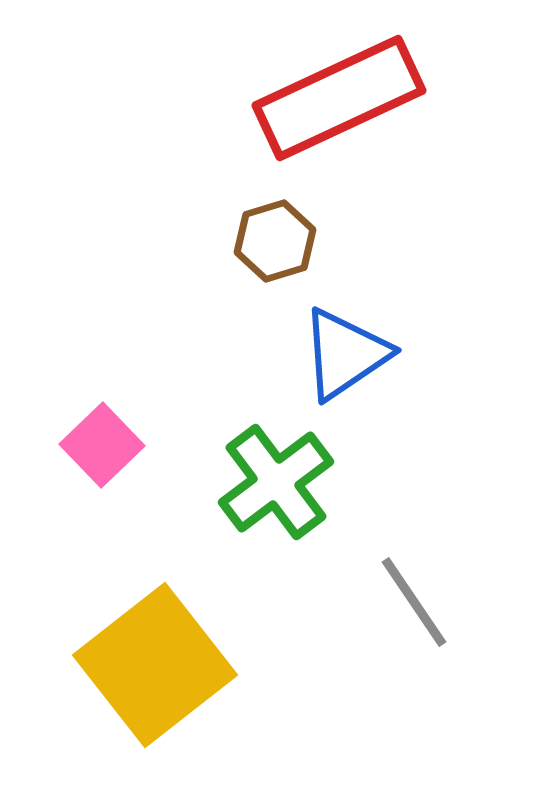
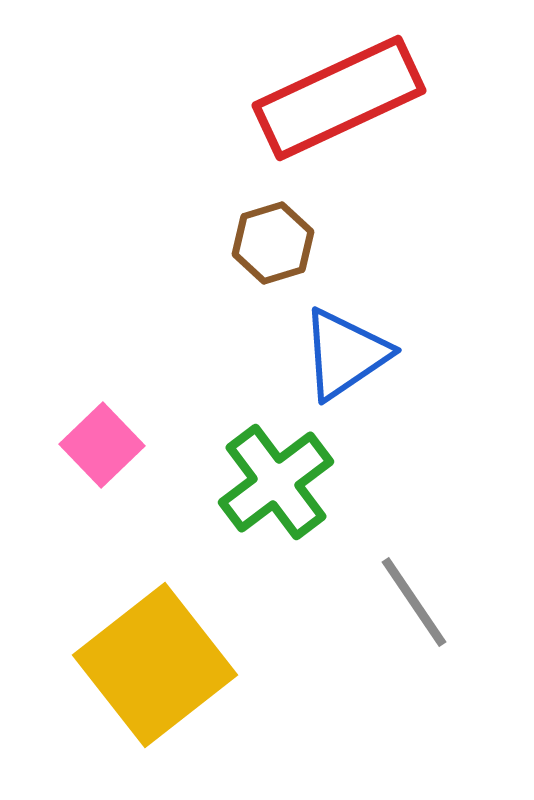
brown hexagon: moved 2 px left, 2 px down
